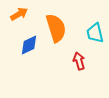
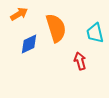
blue diamond: moved 1 px up
red arrow: moved 1 px right
